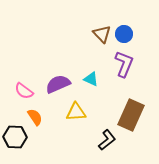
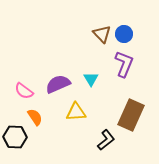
cyan triangle: rotated 35 degrees clockwise
black L-shape: moved 1 px left
